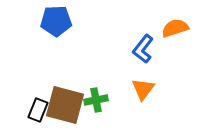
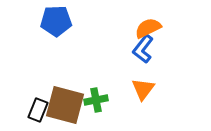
orange semicircle: moved 27 px left; rotated 8 degrees counterclockwise
